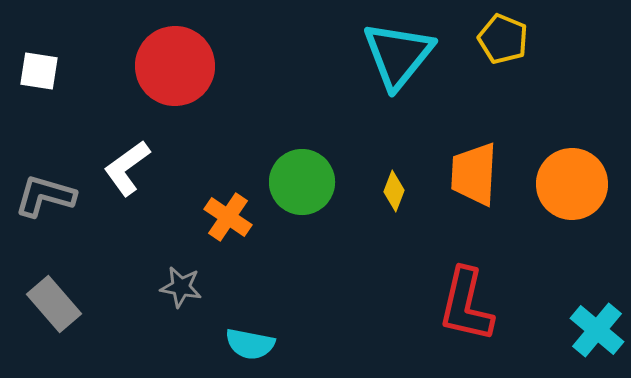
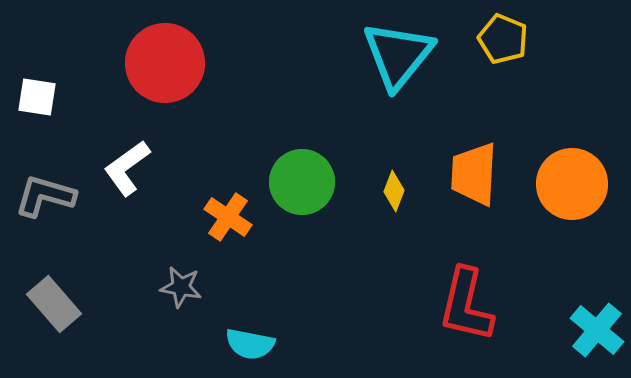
red circle: moved 10 px left, 3 px up
white square: moved 2 px left, 26 px down
